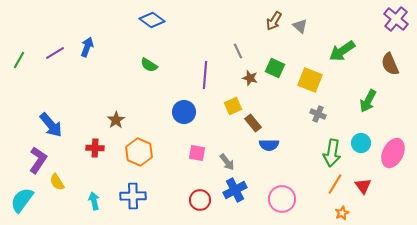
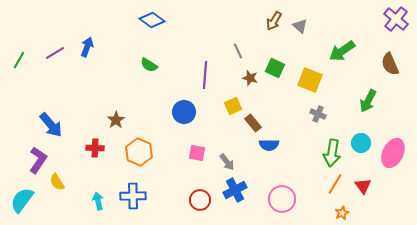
cyan arrow at (94, 201): moved 4 px right
